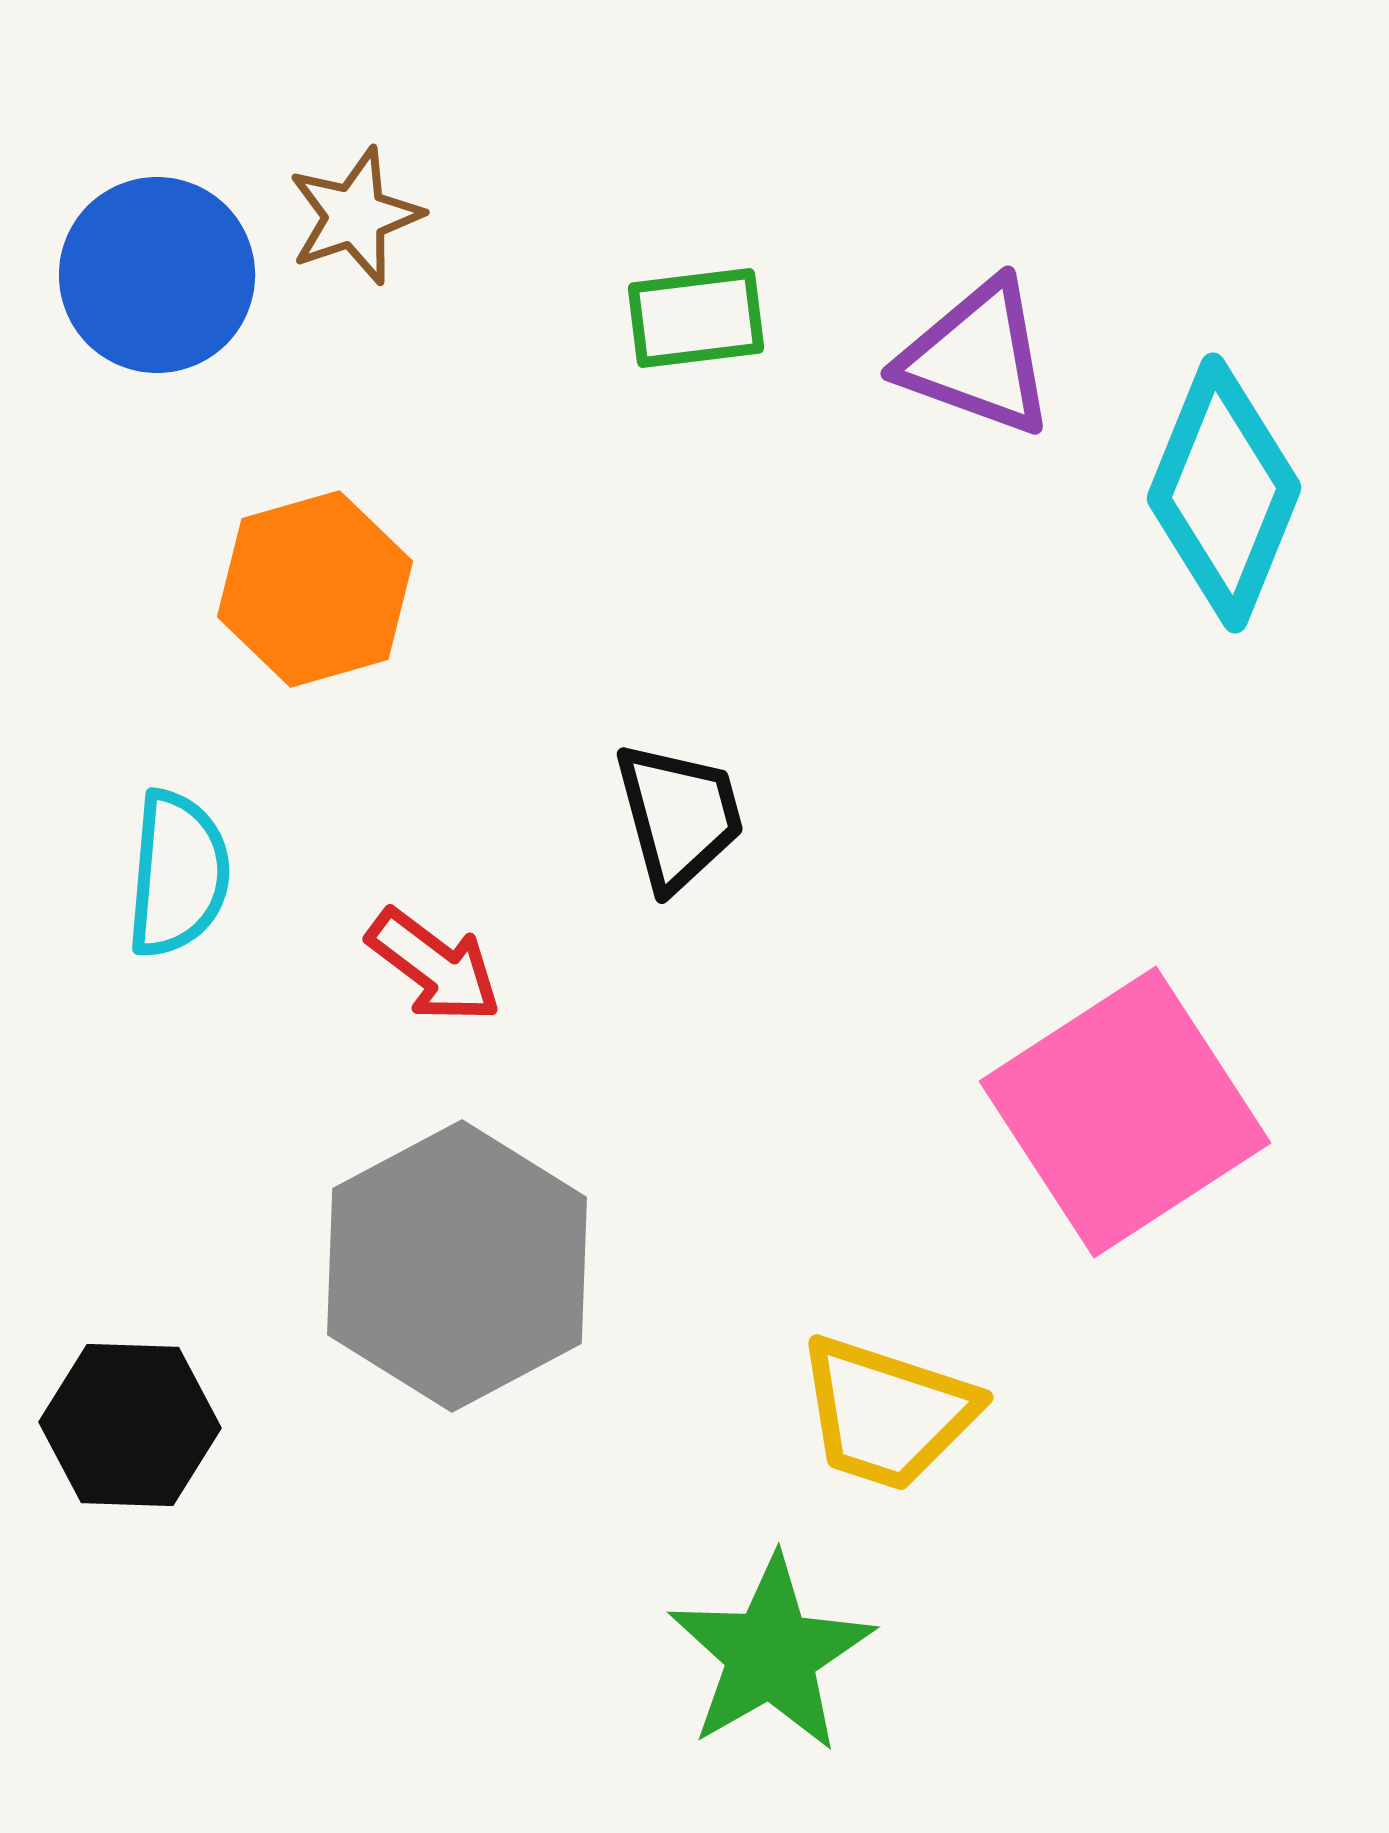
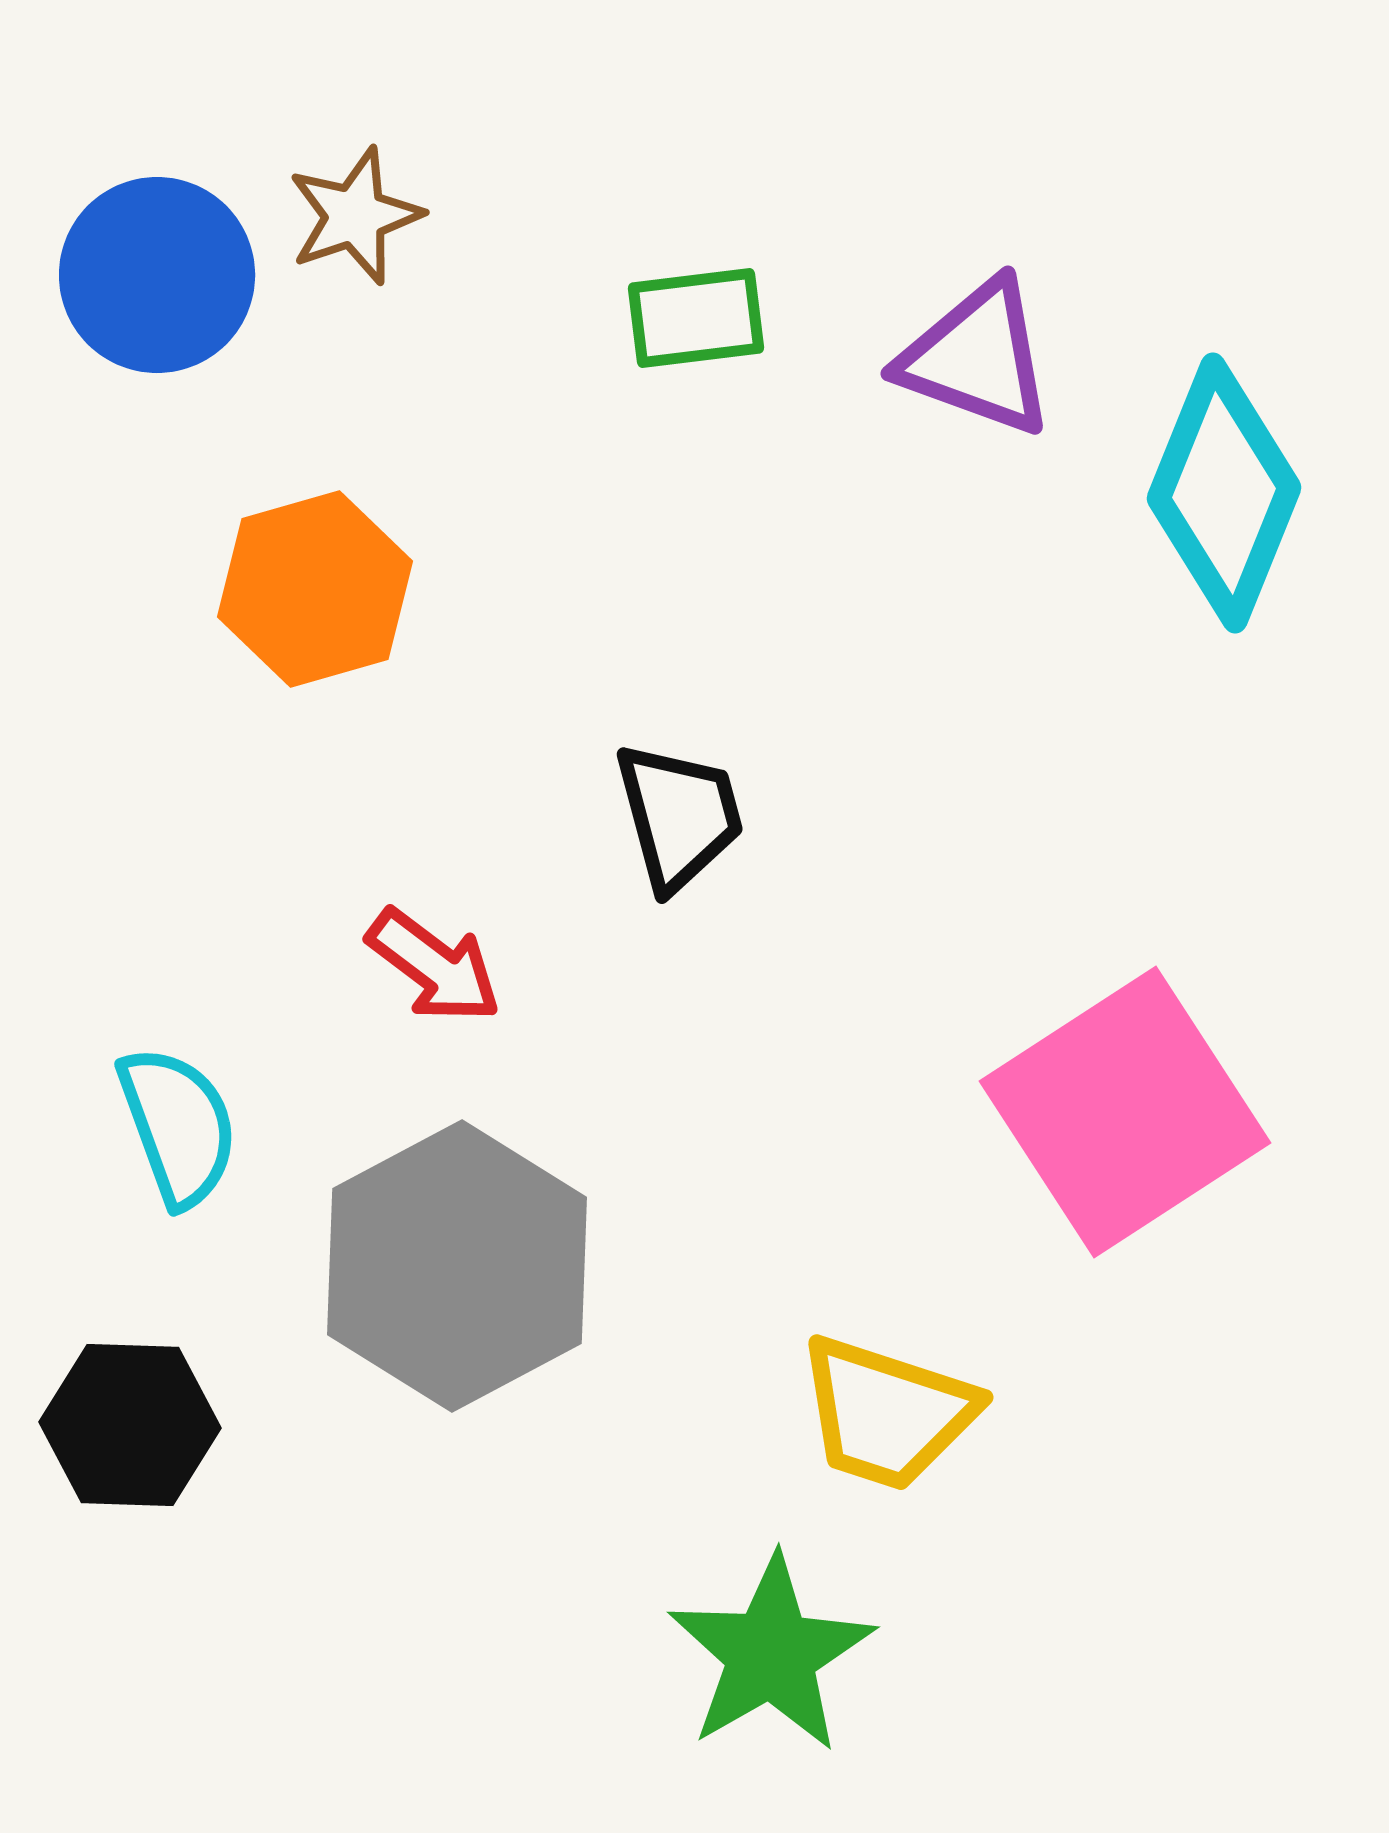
cyan semicircle: moved 252 px down; rotated 25 degrees counterclockwise
